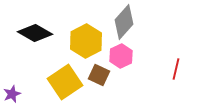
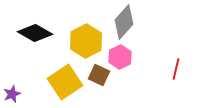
pink hexagon: moved 1 px left, 1 px down
